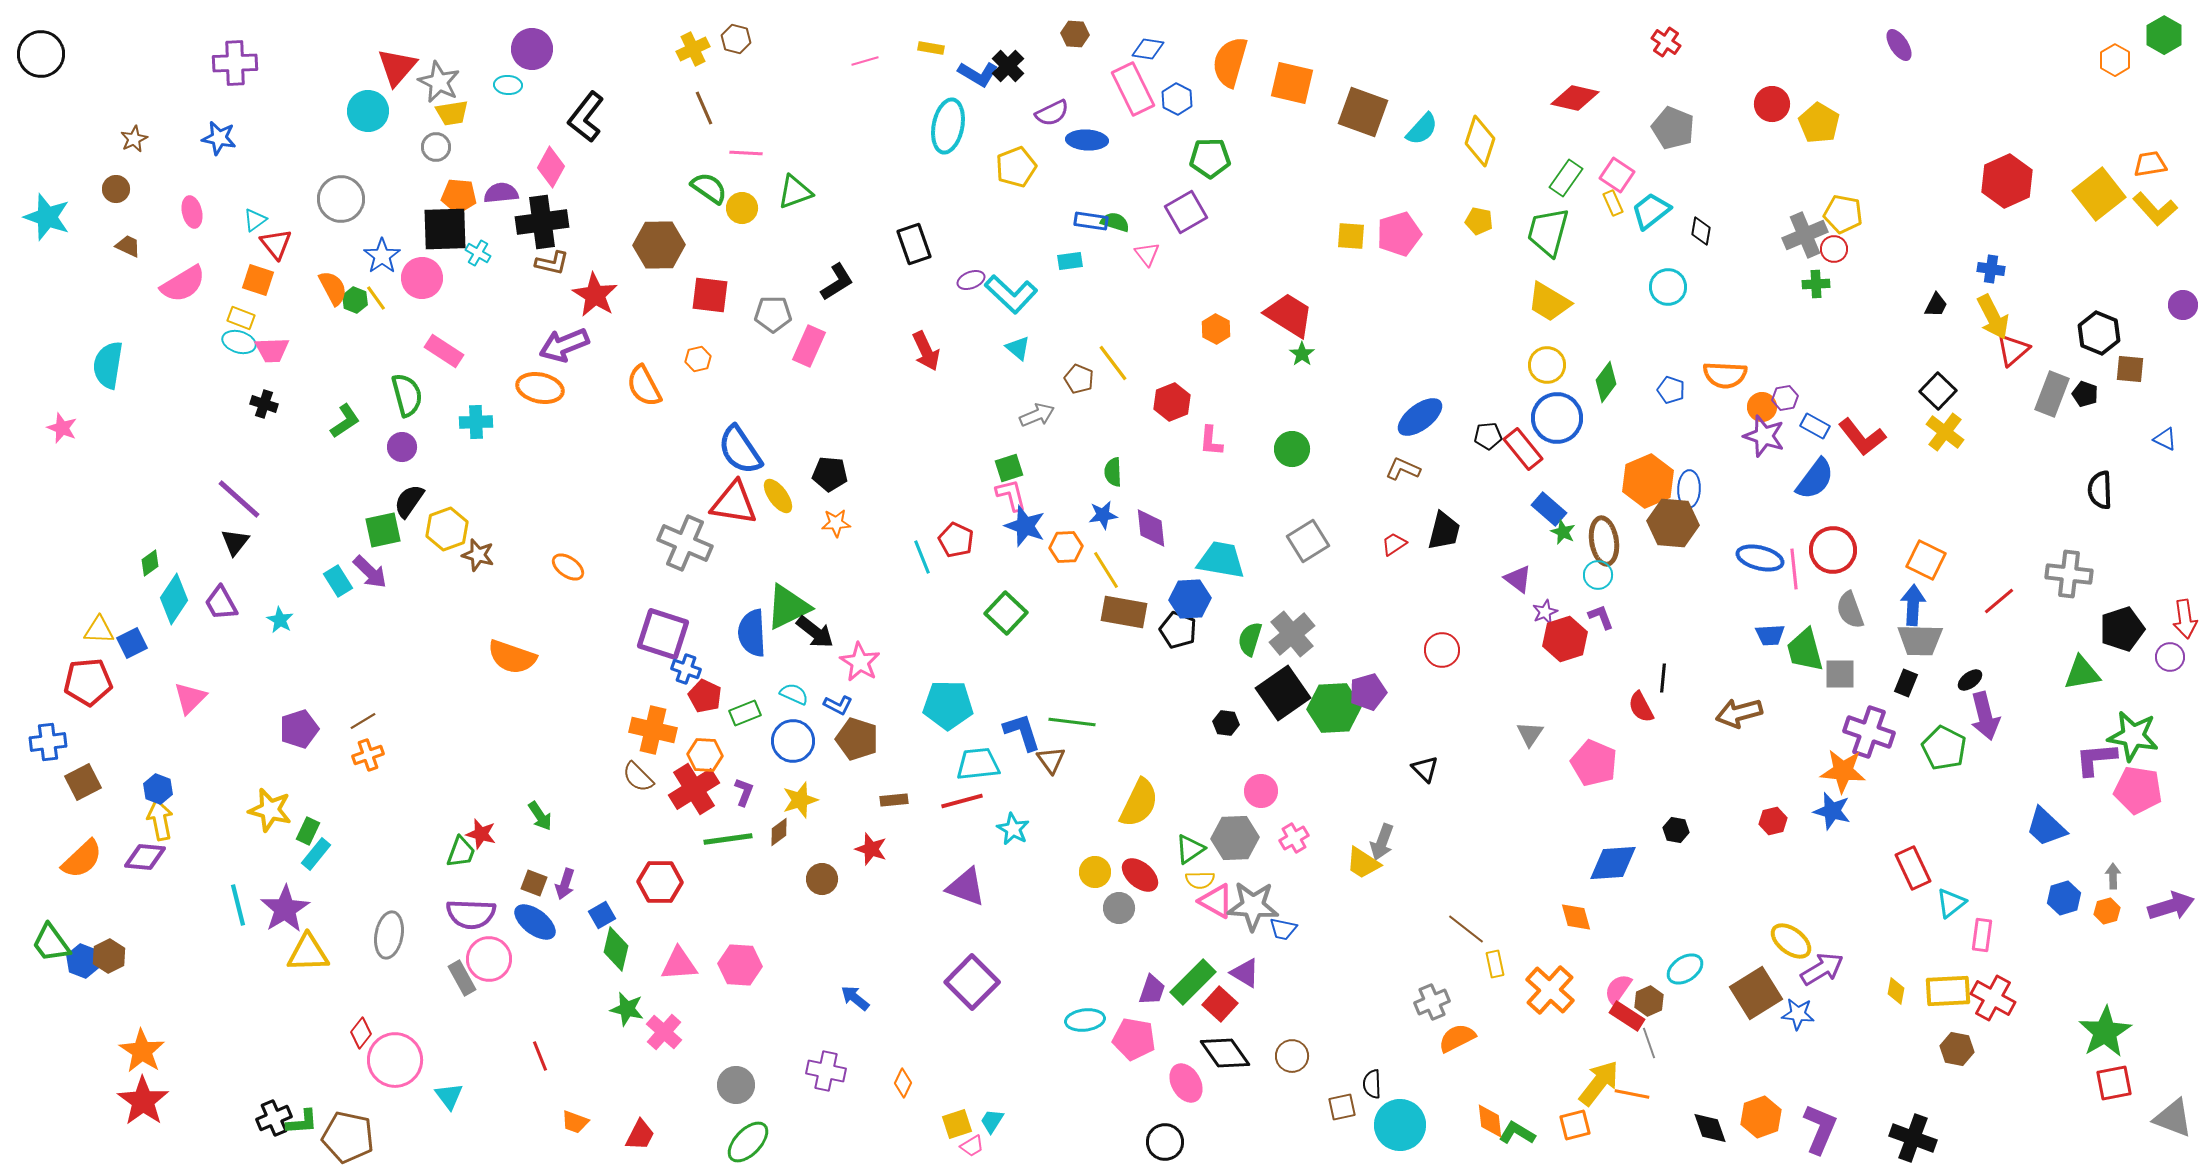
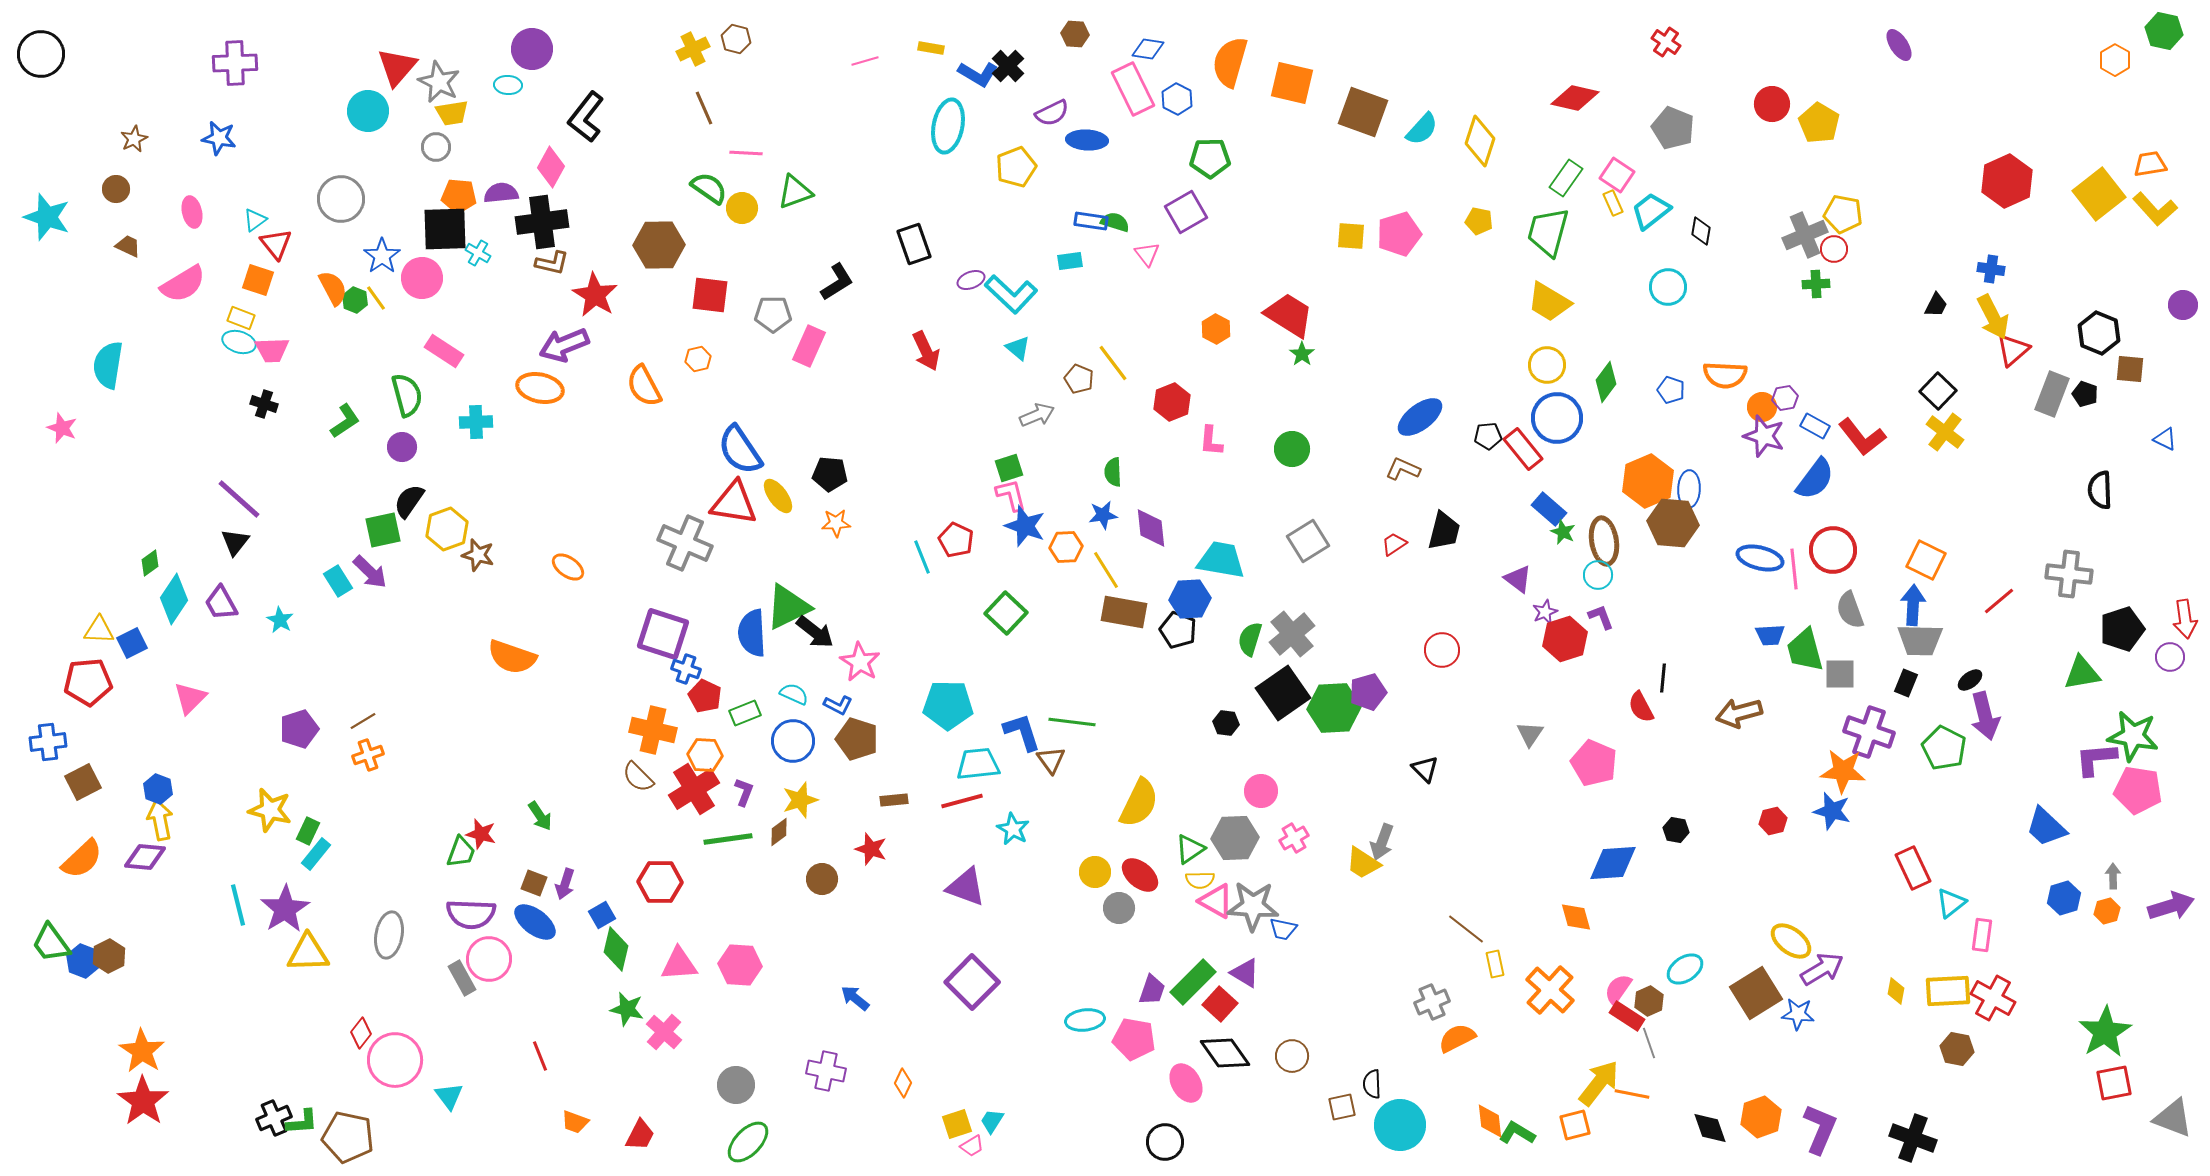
green hexagon at (2164, 35): moved 4 px up; rotated 18 degrees counterclockwise
